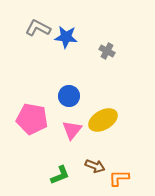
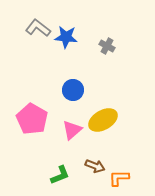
gray L-shape: rotated 10 degrees clockwise
gray cross: moved 5 px up
blue circle: moved 4 px right, 6 px up
pink pentagon: rotated 20 degrees clockwise
pink triangle: rotated 10 degrees clockwise
